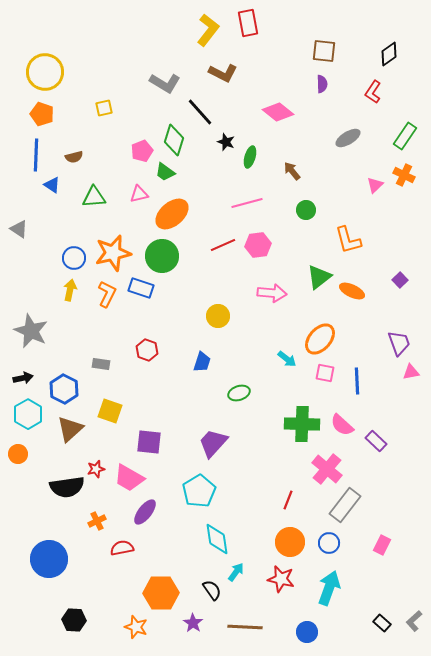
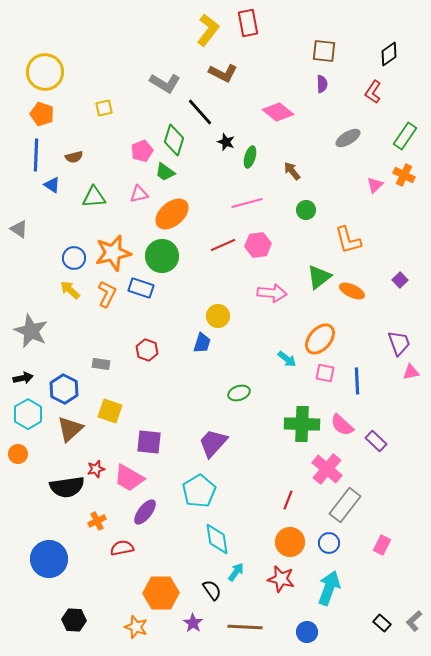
yellow arrow at (70, 290): rotated 60 degrees counterclockwise
blue trapezoid at (202, 362): moved 19 px up
